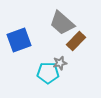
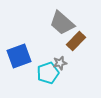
blue square: moved 16 px down
cyan pentagon: rotated 20 degrees counterclockwise
